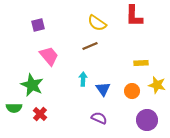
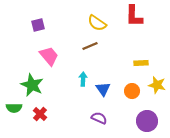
purple circle: moved 1 px down
